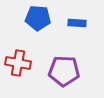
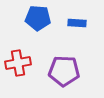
red cross: rotated 20 degrees counterclockwise
